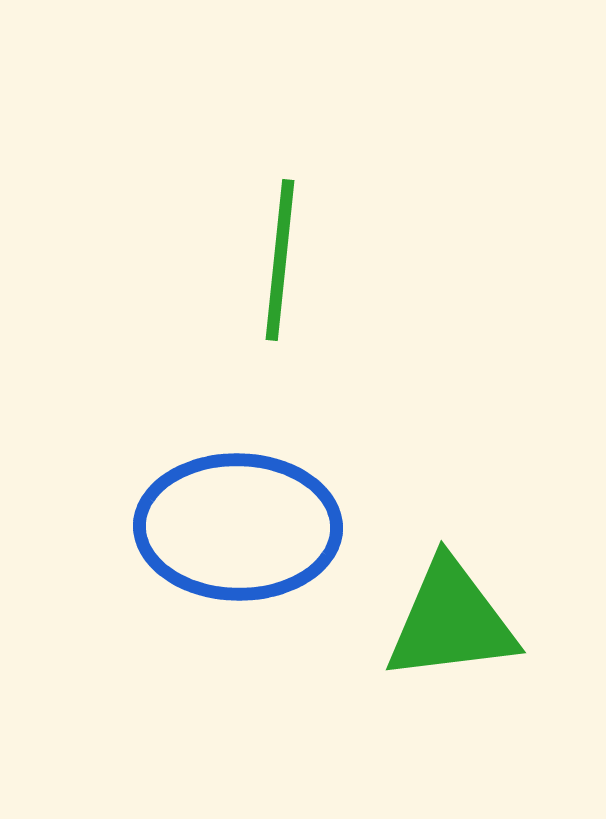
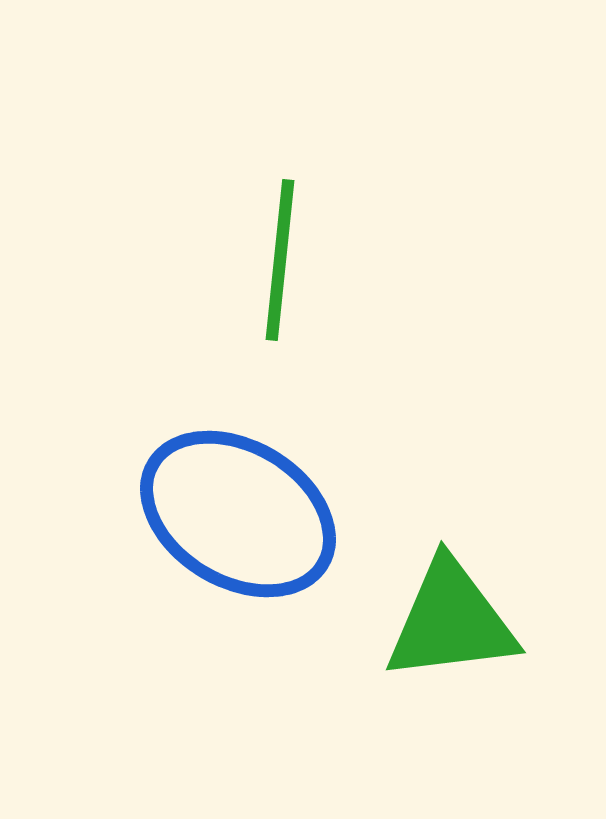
blue ellipse: moved 13 px up; rotated 30 degrees clockwise
